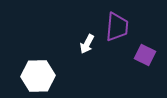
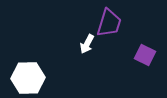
purple trapezoid: moved 8 px left, 4 px up; rotated 12 degrees clockwise
white hexagon: moved 10 px left, 2 px down
